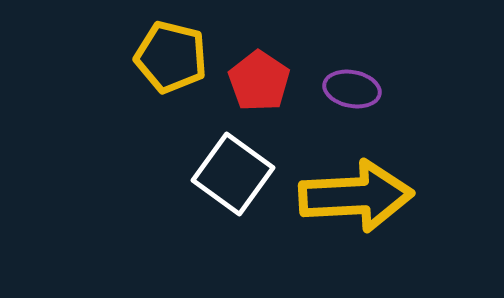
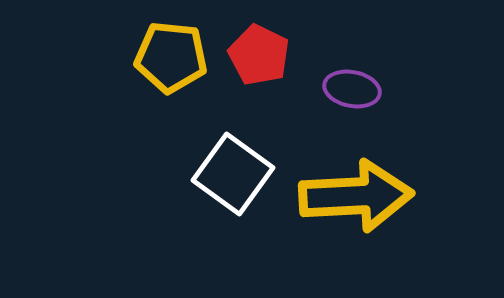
yellow pentagon: rotated 8 degrees counterclockwise
red pentagon: moved 26 px up; rotated 8 degrees counterclockwise
